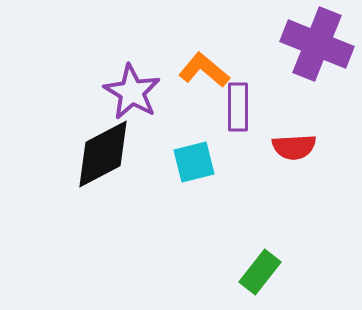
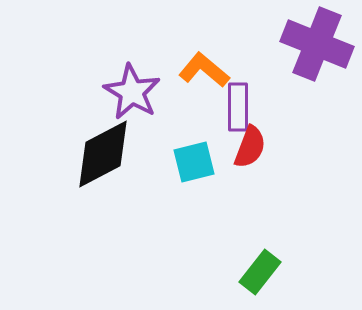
red semicircle: moved 44 px left; rotated 66 degrees counterclockwise
